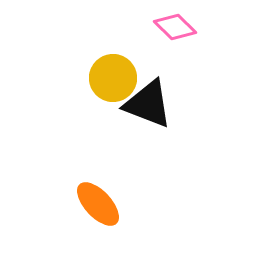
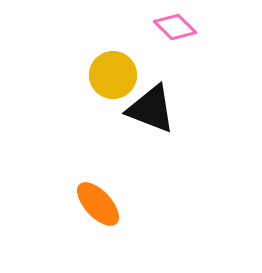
yellow circle: moved 3 px up
black triangle: moved 3 px right, 5 px down
